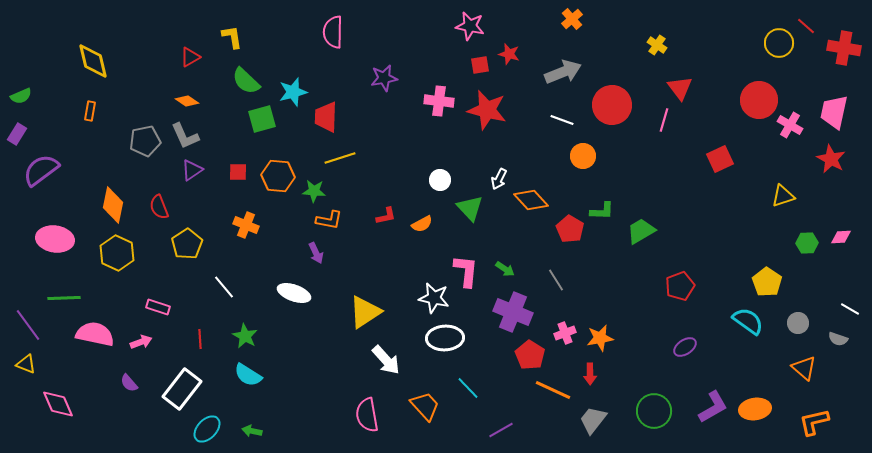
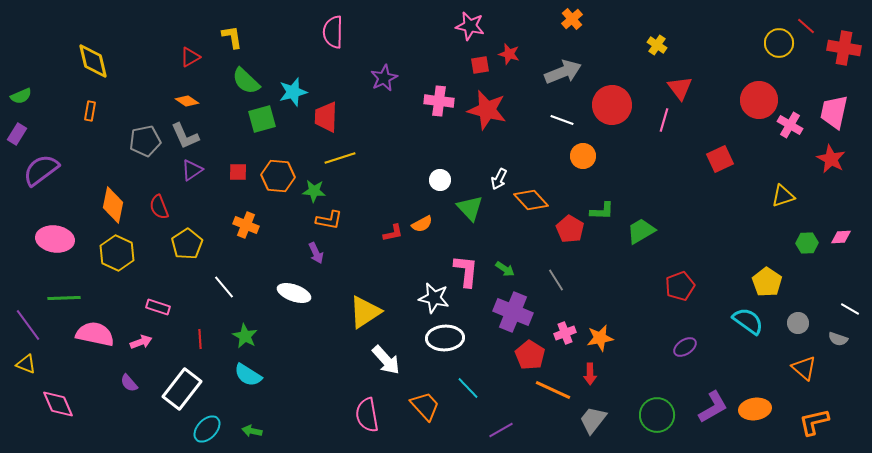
purple star at (384, 78): rotated 16 degrees counterclockwise
red L-shape at (386, 216): moved 7 px right, 17 px down
green circle at (654, 411): moved 3 px right, 4 px down
